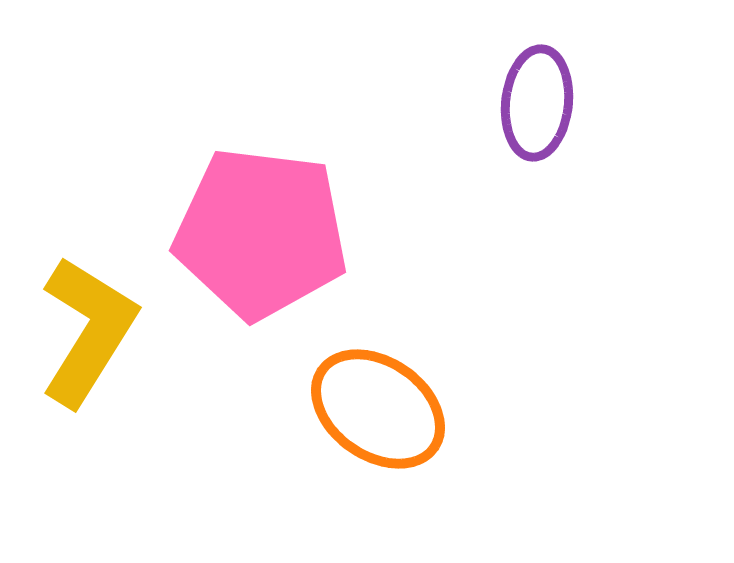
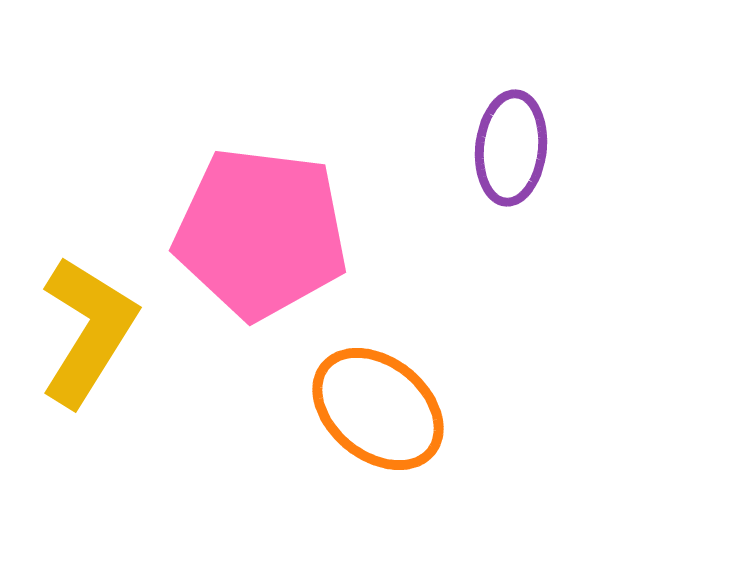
purple ellipse: moved 26 px left, 45 px down
orange ellipse: rotated 4 degrees clockwise
